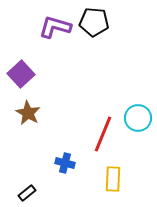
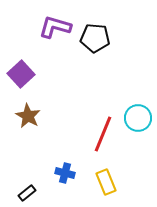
black pentagon: moved 1 px right, 16 px down
brown star: moved 3 px down
blue cross: moved 10 px down
yellow rectangle: moved 7 px left, 3 px down; rotated 25 degrees counterclockwise
